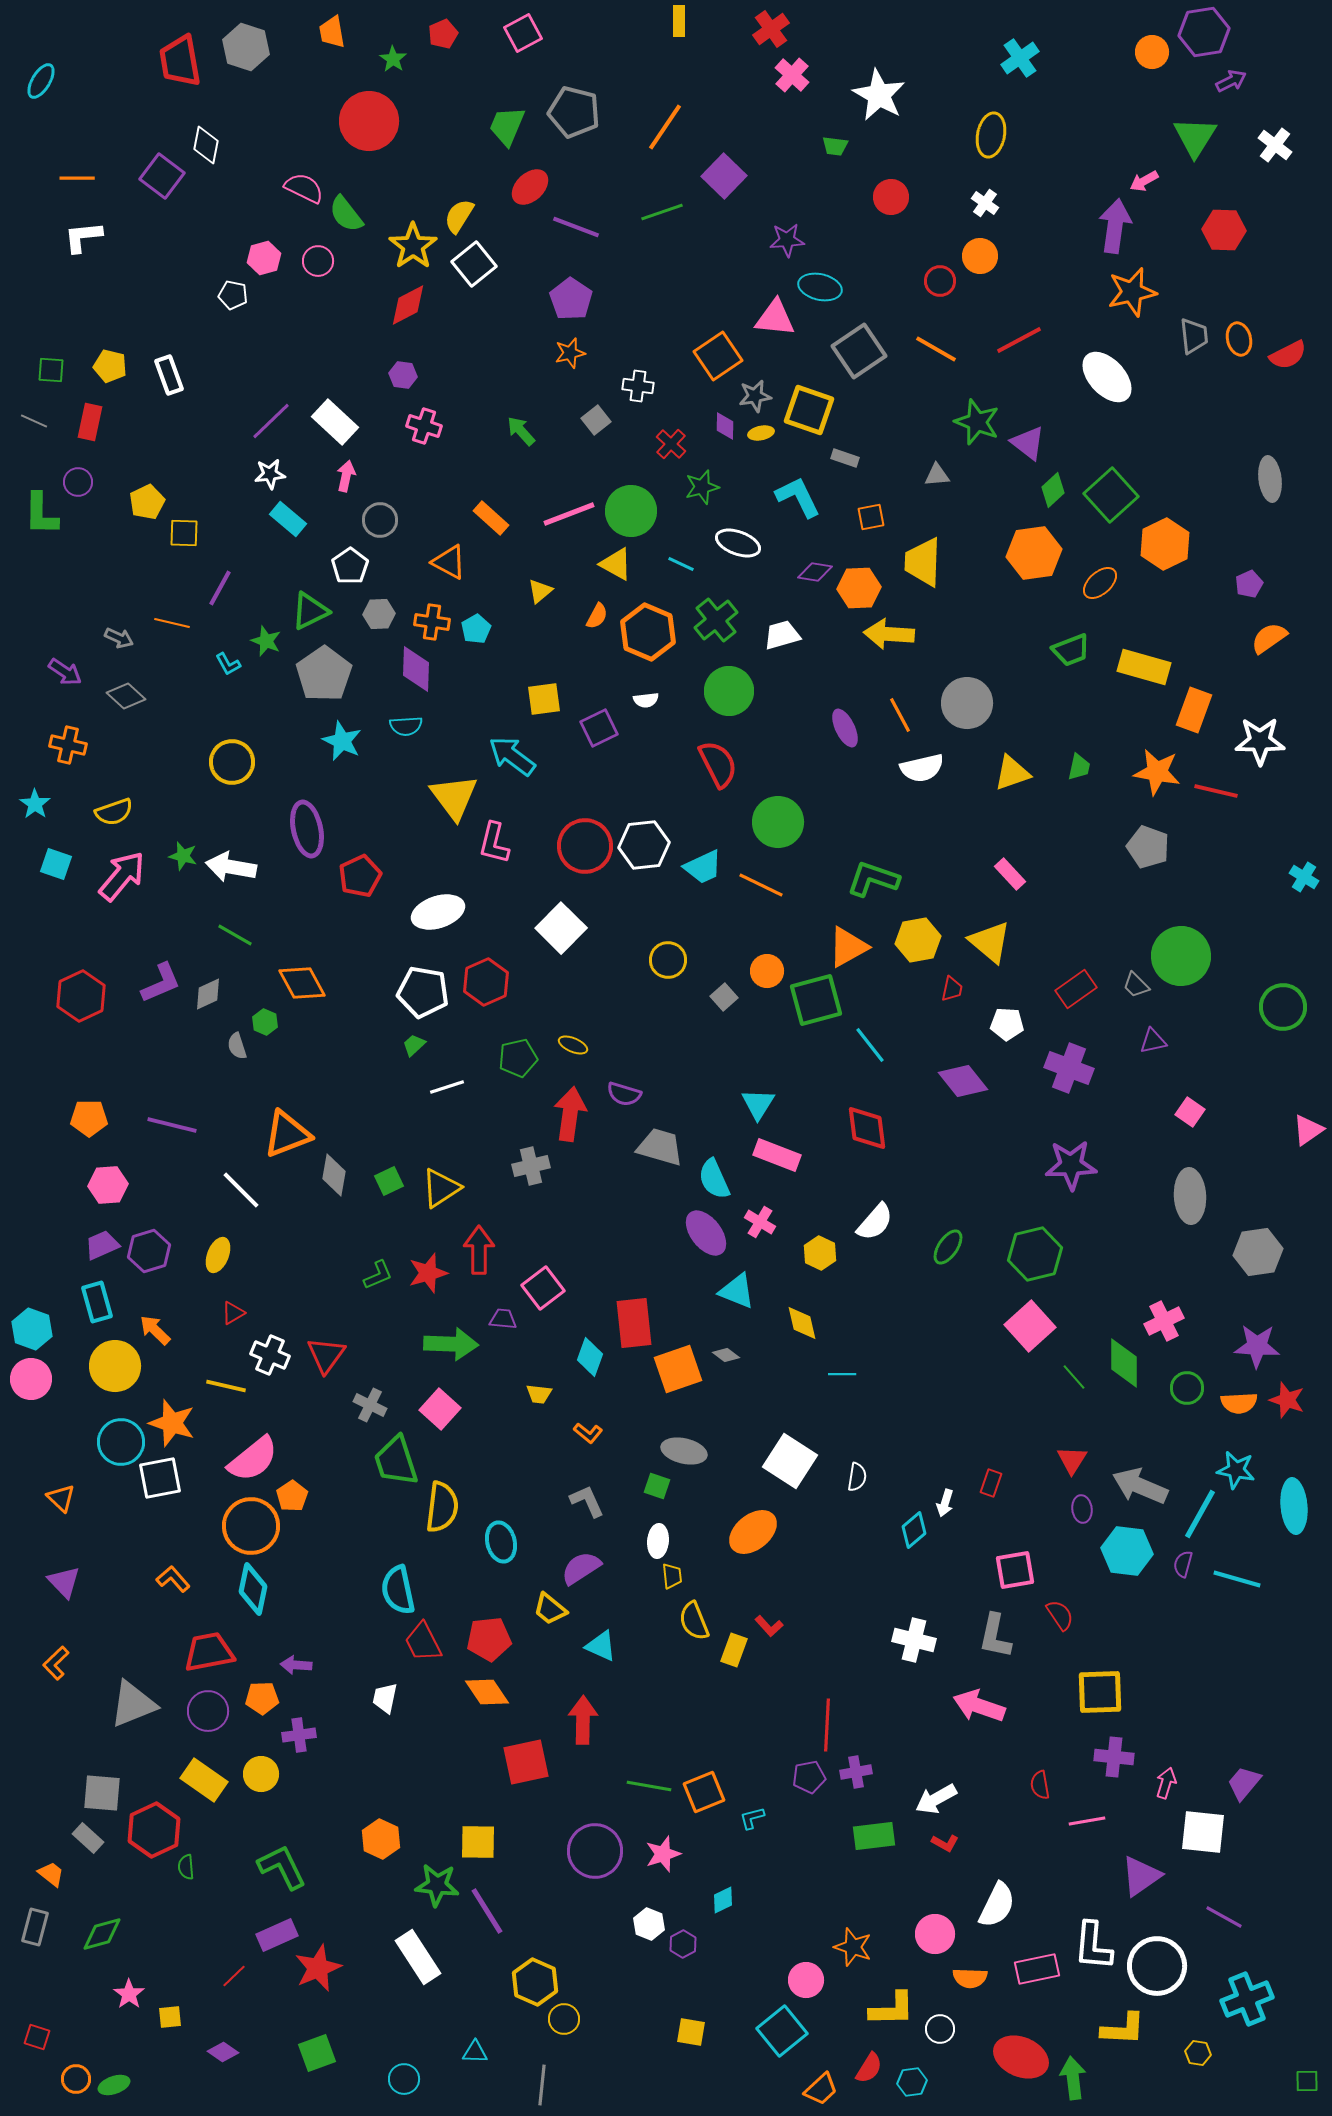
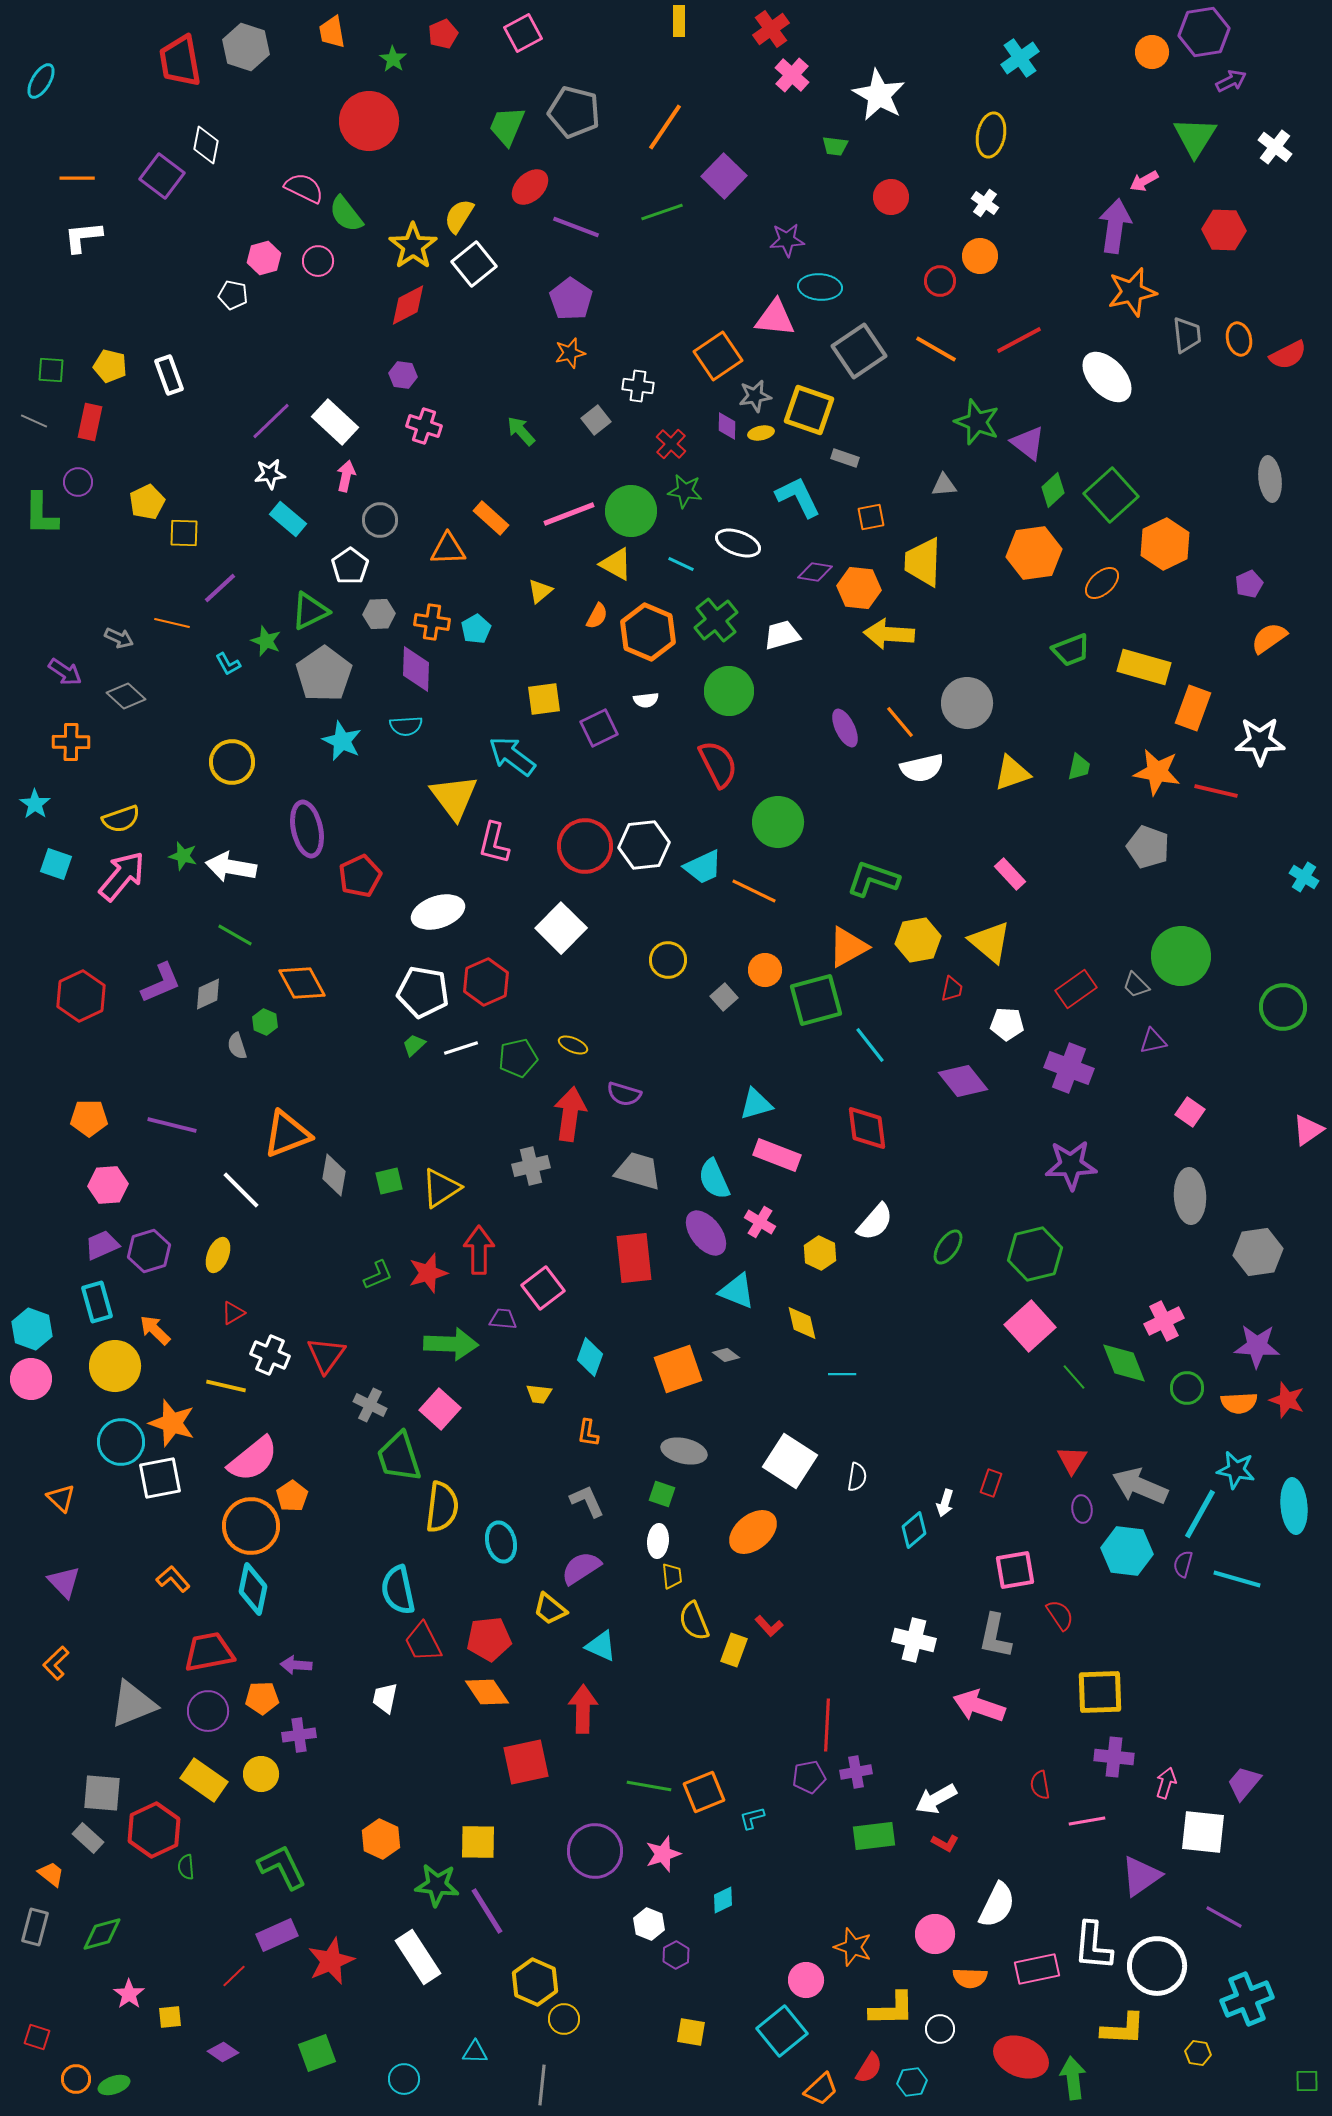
white cross at (1275, 145): moved 2 px down
cyan ellipse at (820, 287): rotated 9 degrees counterclockwise
gray trapezoid at (1194, 336): moved 7 px left, 1 px up
purple diamond at (725, 426): moved 2 px right
gray triangle at (937, 475): moved 7 px right, 10 px down
green star at (702, 487): moved 17 px left, 4 px down; rotated 24 degrees clockwise
orange triangle at (449, 562): moved 1 px left, 13 px up; rotated 30 degrees counterclockwise
orange ellipse at (1100, 583): moved 2 px right
purple line at (220, 588): rotated 18 degrees clockwise
orange hexagon at (859, 588): rotated 9 degrees clockwise
orange rectangle at (1194, 710): moved 1 px left, 2 px up
orange line at (900, 715): moved 7 px down; rotated 12 degrees counterclockwise
orange cross at (68, 745): moved 3 px right, 3 px up; rotated 12 degrees counterclockwise
yellow semicircle at (114, 812): moved 7 px right, 7 px down
orange line at (761, 885): moved 7 px left, 6 px down
orange circle at (767, 971): moved 2 px left, 1 px up
white line at (447, 1087): moved 14 px right, 39 px up
cyan triangle at (758, 1104): moved 2 px left; rotated 42 degrees clockwise
gray trapezoid at (660, 1147): moved 22 px left, 24 px down
green square at (389, 1181): rotated 12 degrees clockwise
red rectangle at (634, 1323): moved 65 px up
green diamond at (1124, 1363): rotated 21 degrees counterclockwise
orange L-shape at (588, 1433): rotated 60 degrees clockwise
green trapezoid at (396, 1461): moved 3 px right, 4 px up
green square at (657, 1486): moved 5 px right, 8 px down
red arrow at (583, 1720): moved 11 px up
purple hexagon at (683, 1944): moved 7 px left, 11 px down
red star at (318, 1968): moved 13 px right, 7 px up
